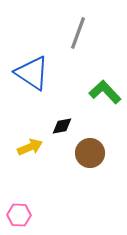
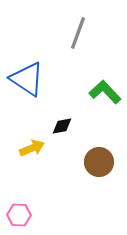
blue triangle: moved 5 px left, 6 px down
yellow arrow: moved 2 px right, 1 px down
brown circle: moved 9 px right, 9 px down
